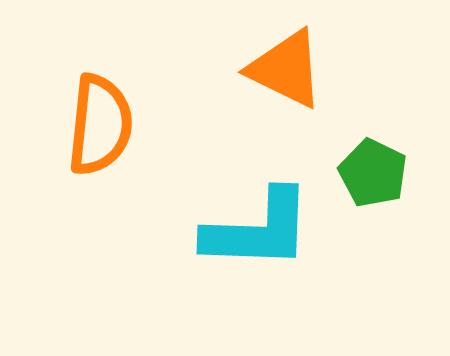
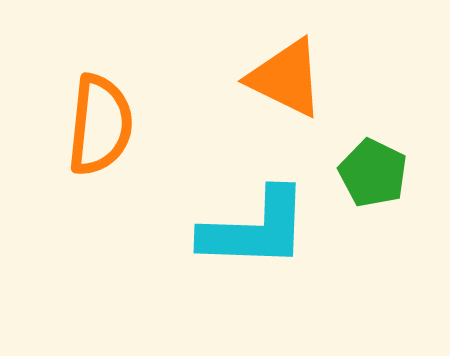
orange triangle: moved 9 px down
cyan L-shape: moved 3 px left, 1 px up
